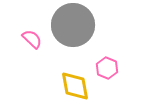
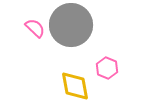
gray circle: moved 2 px left
pink semicircle: moved 3 px right, 11 px up
